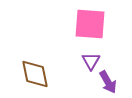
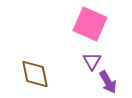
pink square: rotated 20 degrees clockwise
purple triangle: moved 1 px right
